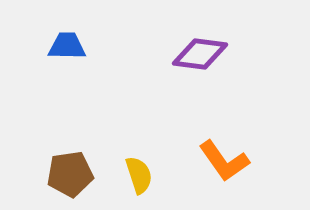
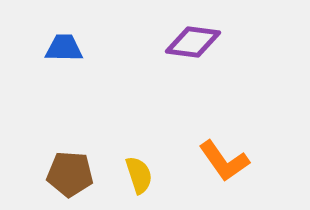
blue trapezoid: moved 3 px left, 2 px down
purple diamond: moved 7 px left, 12 px up
brown pentagon: rotated 12 degrees clockwise
